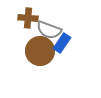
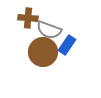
blue rectangle: moved 5 px right, 2 px down
brown circle: moved 3 px right, 1 px down
